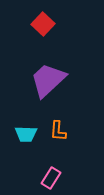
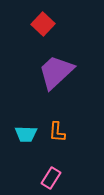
purple trapezoid: moved 8 px right, 8 px up
orange L-shape: moved 1 px left, 1 px down
